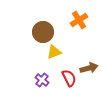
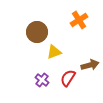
brown circle: moved 6 px left
brown arrow: moved 1 px right, 3 px up
red semicircle: moved 1 px left; rotated 120 degrees counterclockwise
